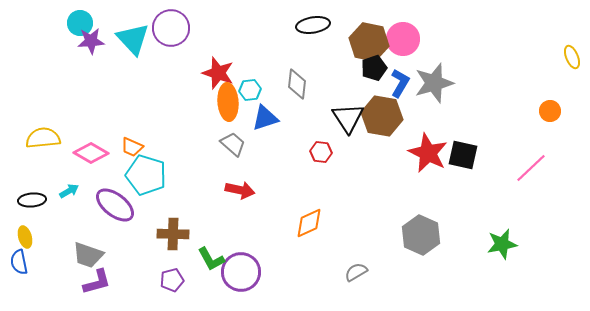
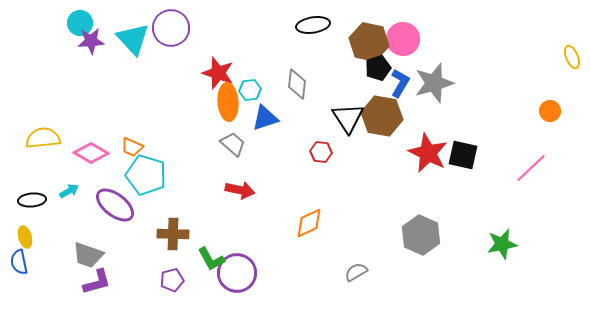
black pentagon at (374, 68): moved 4 px right
purple circle at (241, 272): moved 4 px left, 1 px down
